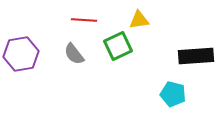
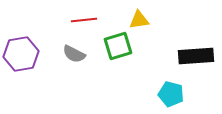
red line: rotated 10 degrees counterclockwise
green square: rotated 8 degrees clockwise
gray semicircle: rotated 25 degrees counterclockwise
cyan pentagon: moved 2 px left
